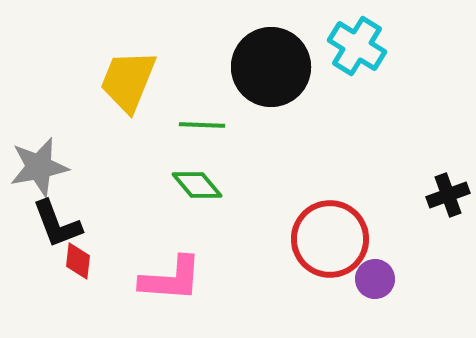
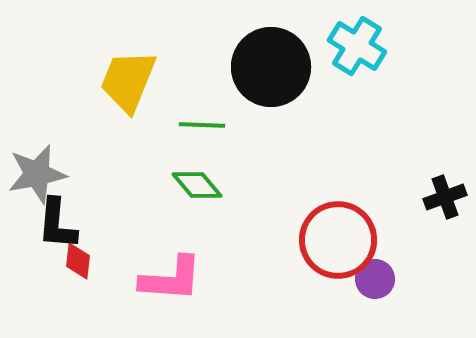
gray star: moved 2 px left, 7 px down
black cross: moved 3 px left, 2 px down
black L-shape: rotated 26 degrees clockwise
red circle: moved 8 px right, 1 px down
